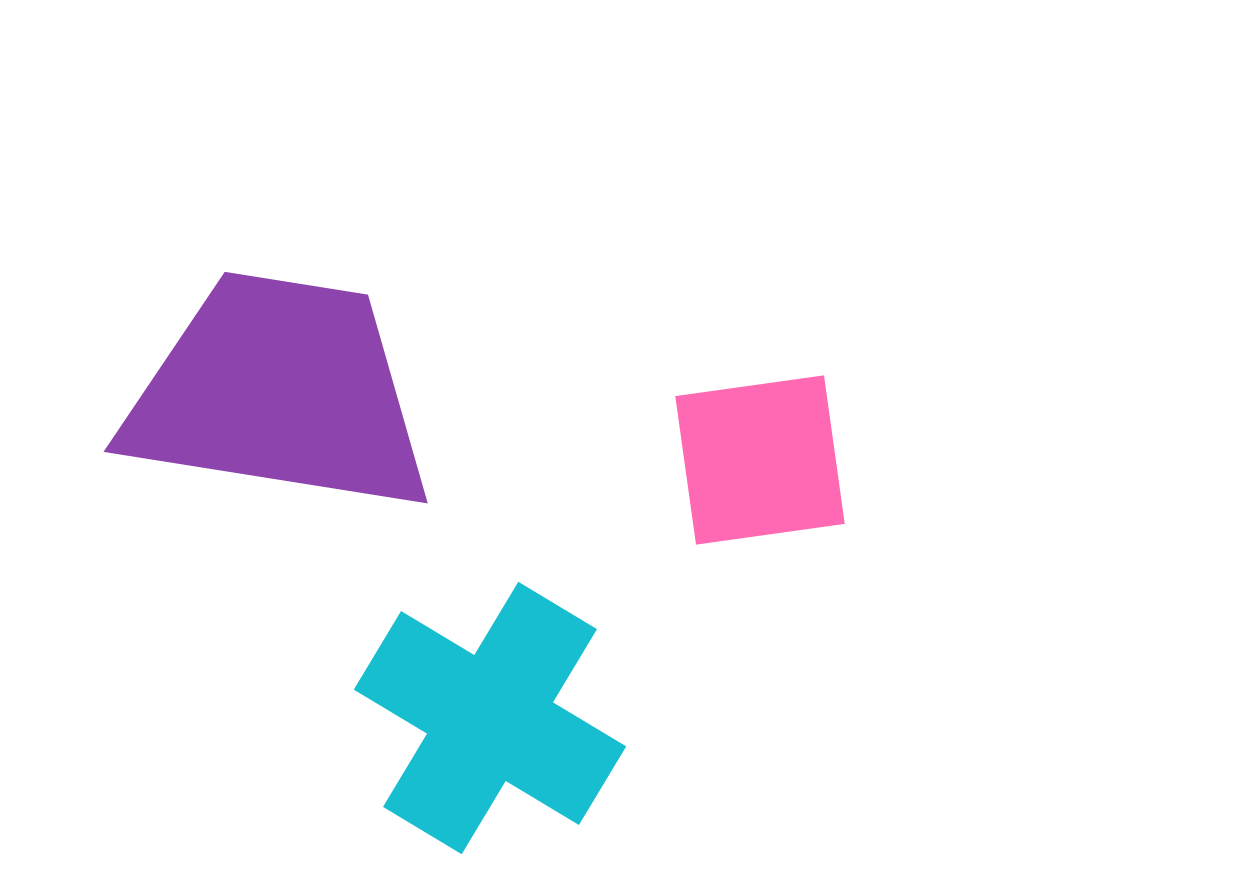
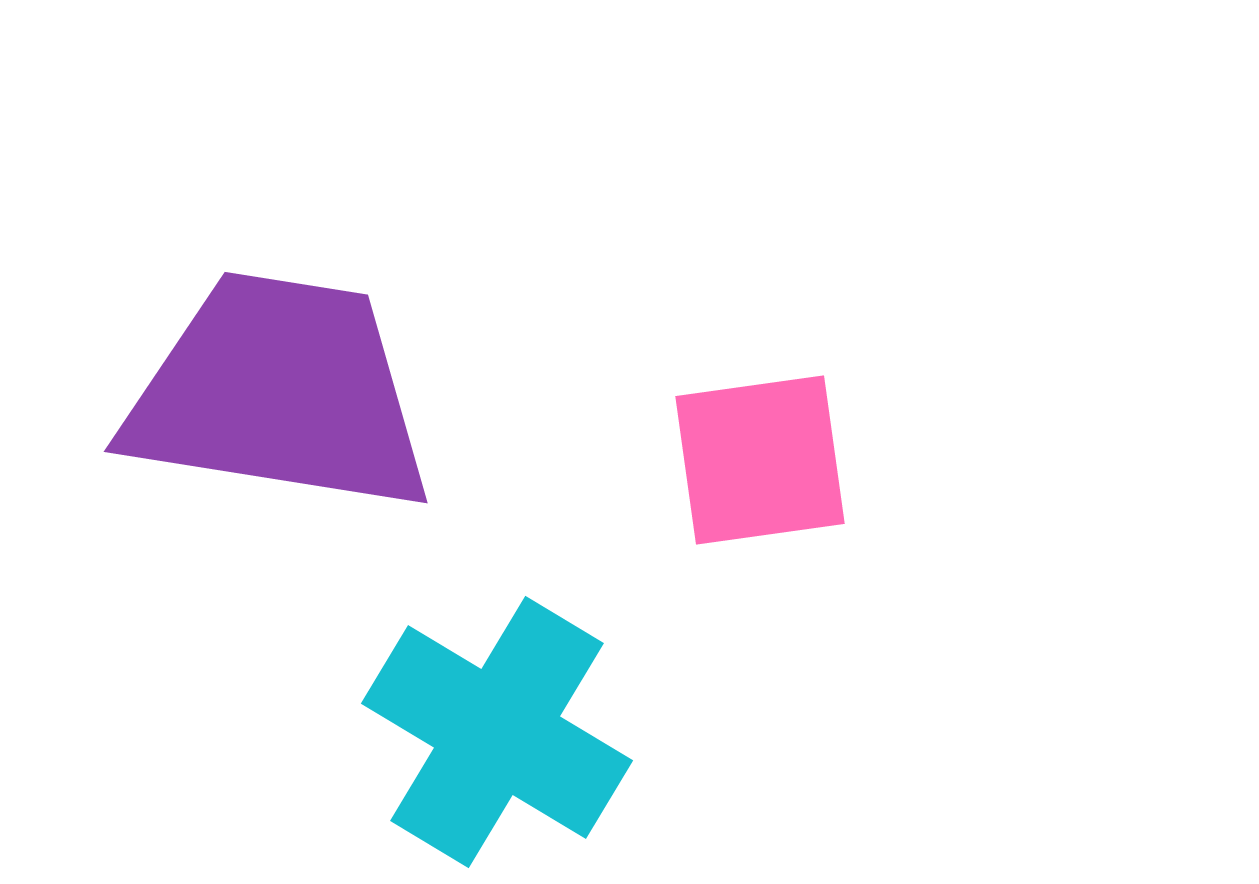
cyan cross: moved 7 px right, 14 px down
